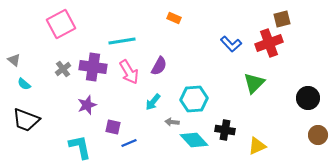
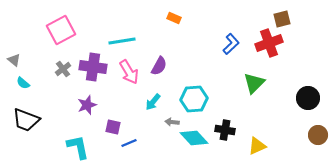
pink square: moved 6 px down
blue L-shape: rotated 90 degrees counterclockwise
cyan semicircle: moved 1 px left, 1 px up
cyan diamond: moved 2 px up
cyan L-shape: moved 2 px left
